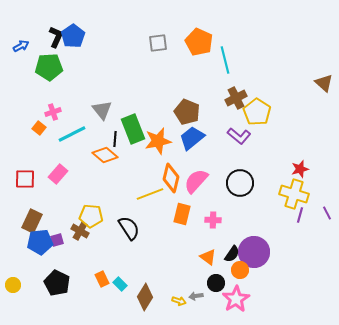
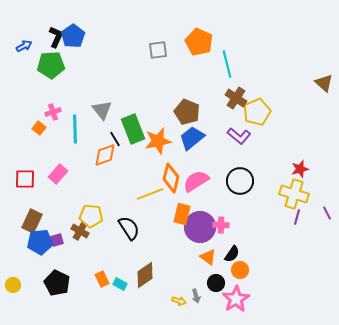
gray square at (158, 43): moved 7 px down
blue arrow at (21, 46): moved 3 px right
cyan line at (225, 60): moved 2 px right, 4 px down
green pentagon at (49, 67): moved 2 px right, 2 px up
brown cross at (236, 98): rotated 30 degrees counterclockwise
yellow pentagon at (257, 112): rotated 16 degrees clockwise
cyan line at (72, 134): moved 3 px right, 5 px up; rotated 64 degrees counterclockwise
black line at (115, 139): rotated 35 degrees counterclockwise
orange diamond at (105, 155): rotated 60 degrees counterclockwise
pink semicircle at (196, 181): rotated 16 degrees clockwise
black circle at (240, 183): moved 2 px up
purple line at (300, 215): moved 3 px left, 2 px down
pink cross at (213, 220): moved 8 px right, 5 px down
purple circle at (254, 252): moved 54 px left, 25 px up
cyan rectangle at (120, 284): rotated 16 degrees counterclockwise
gray arrow at (196, 296): rotated 96 degrees counterclockwise
brown diamond at (145, 297): moved 22 px up; rotated 24 degrees clockwise
